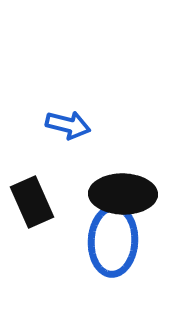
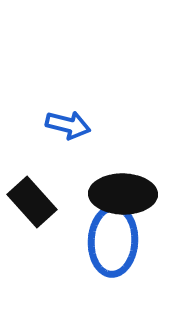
black rectangle: rotated 18 degrees counterclockwise
